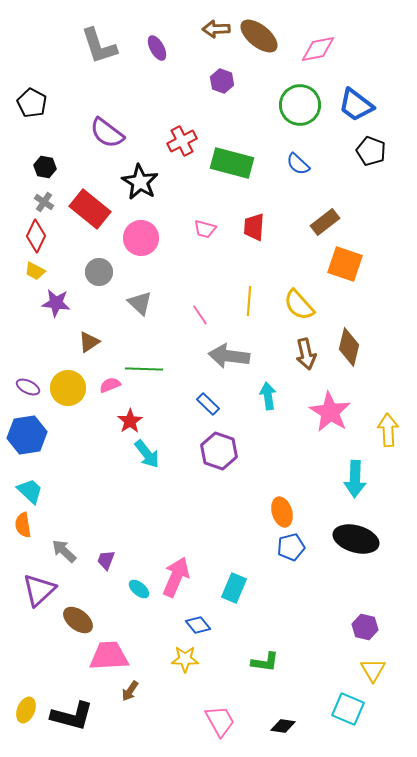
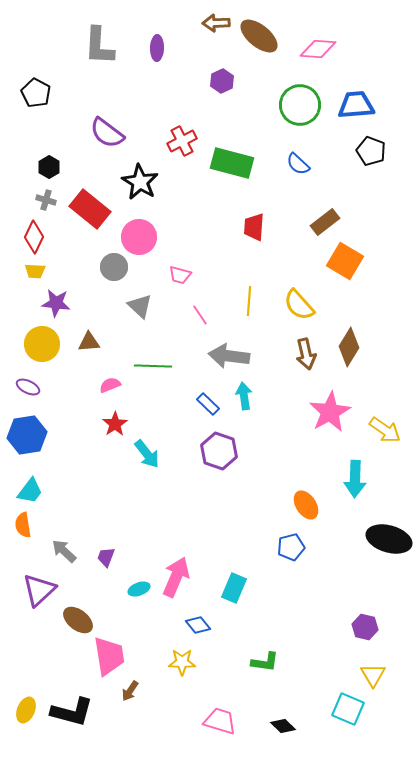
brown arrow at (216, 29): moved 6 px up
gray L-shape at (99, 46): rotated 21 degrees clockwise
purple ellipse at (157, 48): rotated 30 degrees clockwise
pink diamond at (318, 49): rotated 15 degrees clockwise
purple hexagon at (222, 81): rotated 15 degrees clockwise
black pentagon at (32, 103): moved 4 px right, 10 px up
blue trapezoid at (356, 105): rotated 138 degrees clockwise
black hexagon at (45, 167): moved 4 px right; rotated 20 degrees clockwise
gray cross at (44, 202): moved 2 px right, 2 px up; rotated 18 degrees counterclockwise
pink trapezoid at (205, 229): moved 25 px left, 46 px down
red diamond at (36, 236): moved 2 px left, 1 px down
pink circle at (141, 238): moved 2 px left, 1 px up
orange square at (345, 264): moved 3 px up; rotated 12 degrees clockwise
yellow trapezoid at (35, 271): rotated 25 degrees counterclockwise
gray circle at (99, 272): moved 15 px right, 5 px up
gray triangle at (140, 303): moved 3 px down
brown triangle at (89, 342): rotated 30 degrees clockwise
brown diamond at (349, 347): rotated 18 degrees clockwise
green line at (144, 369): moved 9 px right, 3 px up
yellow circle at (68, 388): moved 26 px left, 44 px up
cyan arrow at (268, 396): moved 24 px left
pink star at (330, 412): rotated 12 degrees clockwise
red star at (130, 421): moved 15 px left, 3 px down
yellow arrow at (388, 430): moved 3 px left; rotated 128 degrees clockwise
cyan trapezoid at (30, 491): rotated 84 degrees clockwise
orange ellipse at (282, 512): moved 24 px right, 7 px up; rotated 16 degrees counterclockwise
black ellipse at (356, 539): moved 33 px right
purple trapezoid at (106, 560): moved 3 px up
cyan ellipse at (139, 589): rotated 60 degrees counterclockwise
pink trapezoid at (109, 656): rotated 84 degrees clockwise
yellow star at (185, 659): moved 3 px left, 3 px down
yellow triangle at (373, 670): moved 5 px down
black L-shape at (72, 716): moved 4 px up
pink trapezoid at (220, 721): rotated 44 degrees counterclockwise
black diamond at (283, 726): rotated 35 degrees clockwise
